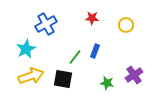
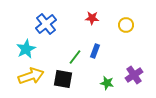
blue cross: rotated 10 degrees counterclockwise
